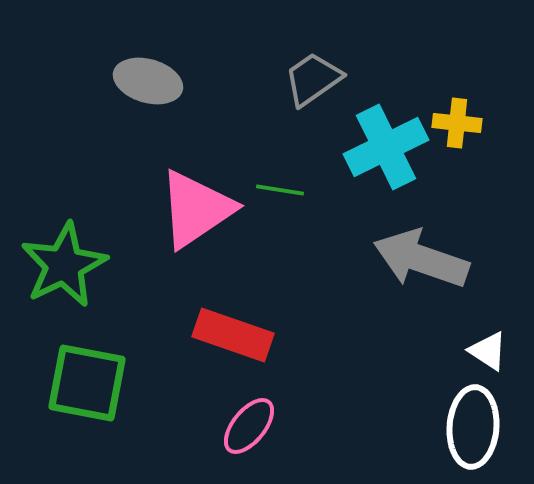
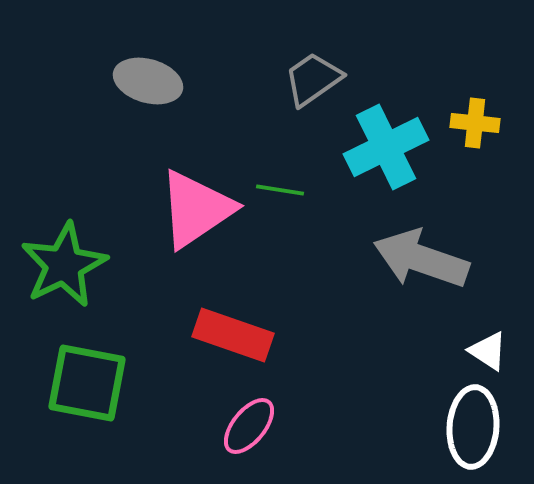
yellow cross: moved 18 px right
